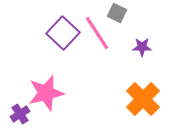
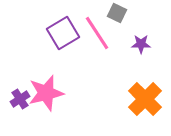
purple square: rotated 16 degrees clockwise
purple star: moved 1 px left, 3 px up
orange cross: moved 2 px right
purple cross: moved 15 px up
